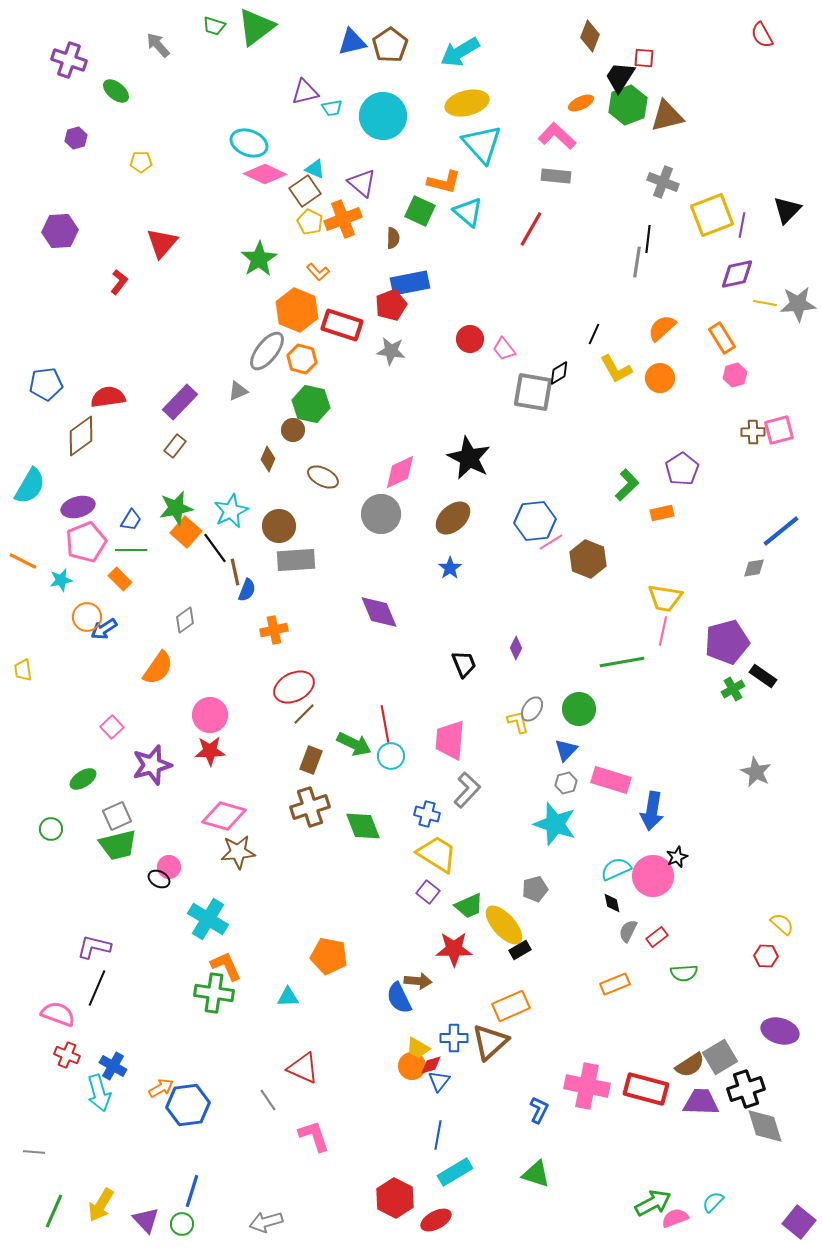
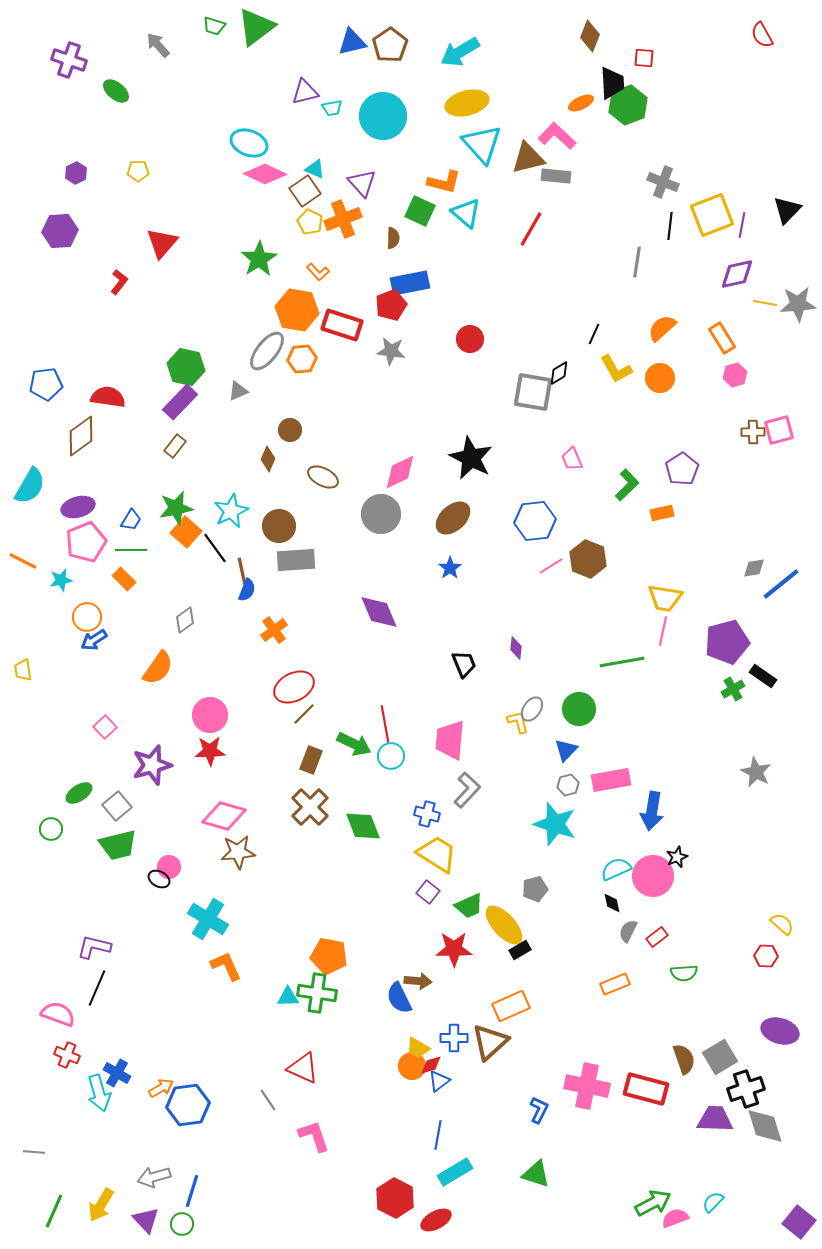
black trapezoid at (620, 77): moved 8 px left, 6 px down; rotated 144 degrees clockwise
brown triangle at (667, 116): moved 139 px left, 42 px down
purple hexagon at (76, 138): moved 35 px down; rotated 10 degrees counterclockwise
yellow pentagon at (141, 162): moved 3 px left, 9 px down
purple triangle at (362, 183): rotated 8 degrees clockwise
cyan triangle at (468, 212): moved 2 px left, 1 px down
black line at (648, 239): moved 22 px right, 13 px up
orange hexagon at (297, 310): rotated 12 degrees counterclockwise
pink trapezoid at (504, 349): moved 68 px right, 110 px down; rotated 15 degrees clockwise
orange hexagon at (302, 359): rotated 20 degrees counterclockwise
red semicircle at (108, 397): rotated 16 degrees clockwise
green hexagon at (311, 404): moved 125 px left, 37 px up
brown circle at (293, 430): moved 3 px left
black star at (469, 458): moved 2 px right
blue line at (781, 531): moved 53 px down
pink line at (551, 542): moved 24 px down
brown line at (235, 572): moved 7 px right, 1 px up
orange rectangle at (120, 579): moved 4 px right
blue arrow at (104, 629): moved 10 px left, 11 px down
orange cross at (274, 630): rotated 24 degrees counterclockwise
purple diamond at (516, 648): rotated 20 degrees counterclockwise
pink square at (112, 727): moved 7 px left
green ellipse at (83, 779): moved 4 px left, 14 px down
pink rectangle at (611, 780): rotated 27 degrees counterclockwise
gray hexagon at (566, 783): moved 2 px right, 2 px down
brown cross at (310, 807): rotated 27 degrees counterclockwise
gray square at (117, 816): moved 10 px up; rotated 16 degrees counterclockwise
green cross at (214, 993): moved 103 px right
brown semicircle at (690, 1065): moved 6 px left, 6 px up; rotated 76 degrees counterclockwise
blue cross at (113, 1066): moved 4 px right, 7 px down
blue triangle at (439, 1081): rotated 15 degrees clockwise
purple trapezoid at (701, 1102): moved 14 px right, 17 px down
gray arrow at (266, 1222): moved 112 px left, 45 px up
